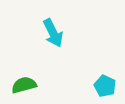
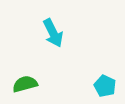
green semicircle: moved 1 px right, 1 px up
